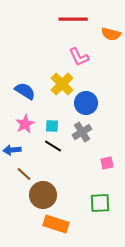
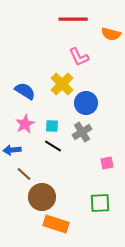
brown circle: moved 1 px left, 2 px down
